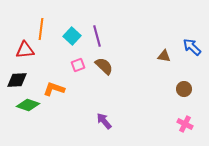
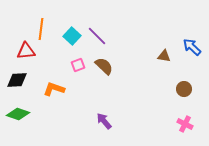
purple line: rotated 30 degrees counterclockwise
red triangle: moved 1 px right, 1 px down
green diamond: moved 10 px left, 9 px down
